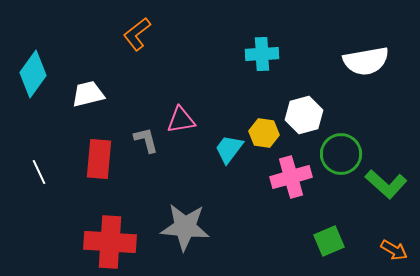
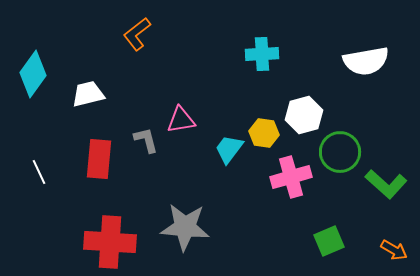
green circle: moved 1 px left, 2 px up
